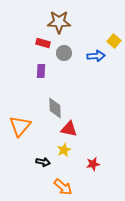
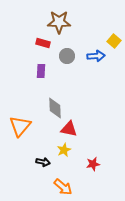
gray circle: moved 3 px right, 3 px down
